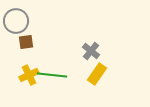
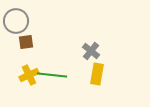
yellow rectangle: rotated 25 degrees counterclockwise
